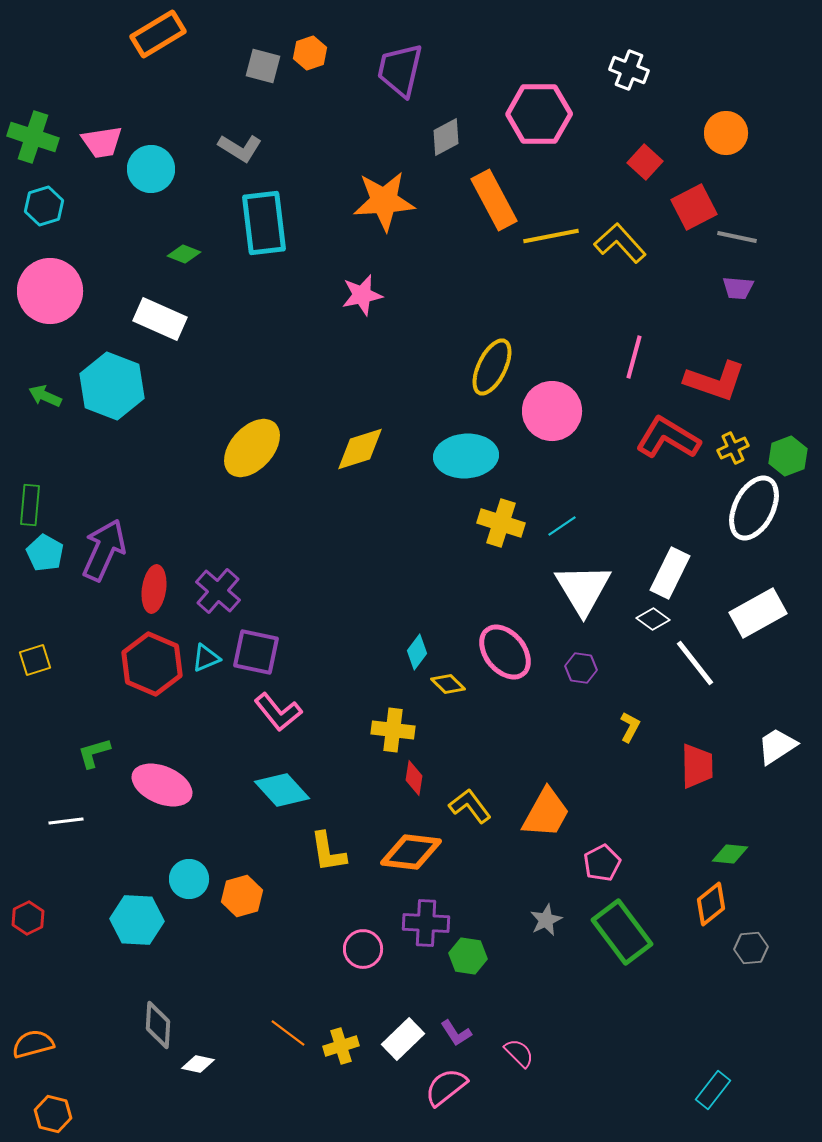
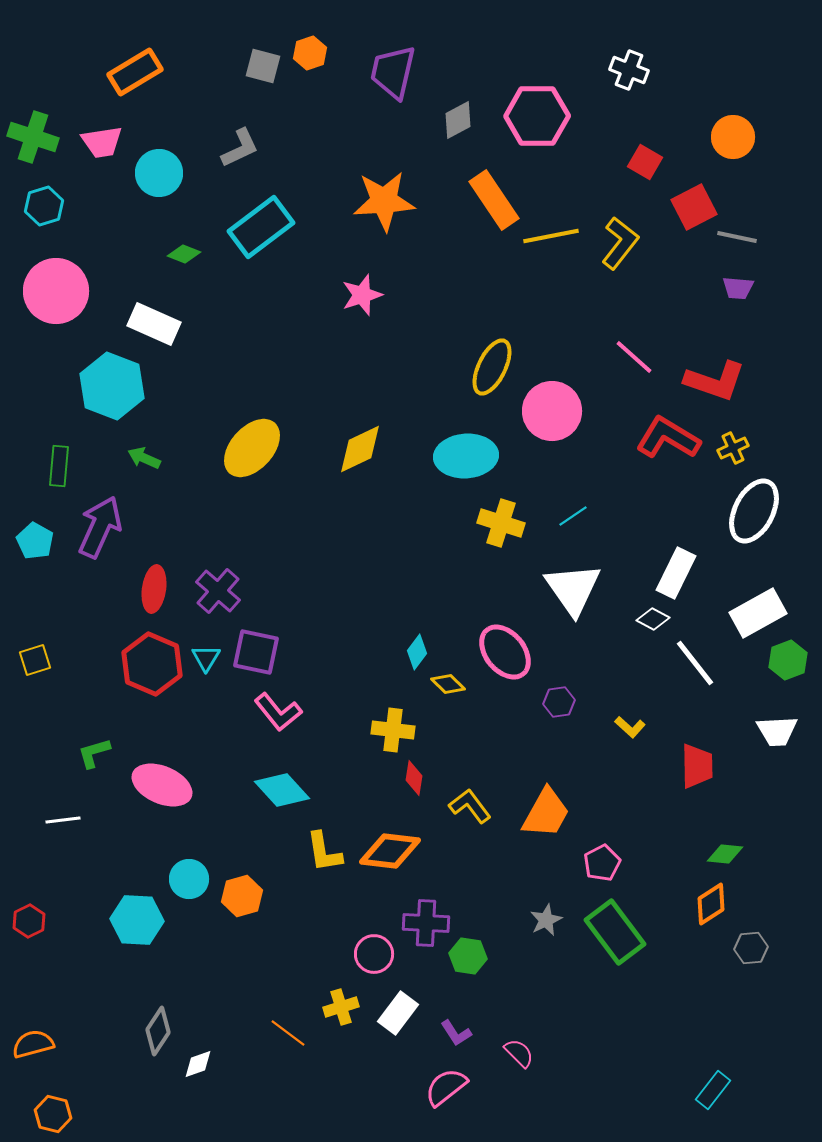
orange rectangle at (158, 34): moved 23 px left, 38 px down
purple trapezoid at (400, 70): moved 7 px left, 2 px down
pink hexagon at (539, 114): moved 2 px left, 2 px down
orange circle at (726, 133): moved 7 px right, 4 px down
gray diamond at (446, 137): moved 12 px right, 17 px up
gray L-shape at (240, 148): rotated 57 degrees counterclockwise
red square at (645, 162): rotated 12 degrees counterclockwise
cyan circle at (151, 169): moved 8 px right, 4 px down
orange rectangle at (494, 200): rotated 6 degrees counterclockwise
cyan rectangle at (264, 223): moved 3 px left, 4 px down; rotated 60 degrees clockwise
yellow L-shape at (620, 243): rotated 80 degrees clockwise
pink circle at (50, 291): moved 6 px right
pink star at (362, 295): rotated 6 degrees counterclockwise
white rectangle at (160, 319): moved 6 px left, 5 px down
pink line at (634, 357): rotated 63 degrees counterclockwise
green arrow at (45, 396): moved 99 px right, 62 px down
yellow diamond at (360, 449): rotated 8 degrees counterclockwise
green hexagon at (788, 456): moved 204 px down
green rectangle at (30, 505): moved 29 px right, 39 px up
white ellipse at (754, 508): moved 3 px down
cyan line at (562, 526): moved 11 px right, 10 px up
purple arrow at (104, 550): moved 4 px left, 23 px up
cyan pentagon at (45, 553): moved 10 px left, 12 px up
white rectangle at (670, 573): moved 6 px right
white triangle at (583, 589): moved 10 px left; rotated 4 degrees counterclockwise
white diamond at (653, 619): rotated 8 degrees counterclockwise
cyan triangle at (206, 658): rotated 36 degrees counterclockwise
purple hexagon at (581, 668): moved 22 px left, 34 px down; rotated 16 degrees counterclockwise
yellow L-shape at (630, 727): rotated 104 degrees clockwise
white trapezoid at (777, 746): moved 15 px up; rotated 150 degrees counterclockwise
white line at (66, 821): moved 3 px left, 1 px up
yellow L-shape at (328, 852): moved 4 px left
orange diamond at (411, 852): moved 21 px left, 1 px up
green diamond at (730, 854): moved 5 px left
orange diamond at (711, 904): rotated 6 degrees clockwise
red hexagon at (28, 918): moved 1 px right, 3 px down
green rectangle at (622, 932): moved 7 px left
pink circle at (363, 949): moved 11 px right, 5 px down
gray diamond at (158, 1025): moved 6 px down; rotated 30 degrees clockwise
white rectangle at (403, 1039): moved 5 px left, 26 px up; rotated 9 degrees counterclockwise
yellow cross at (341, 1046): moved 39 px up
white diamond at (198, 1064): rotated 32 degrees counterclockwise
